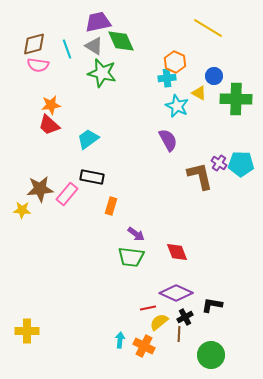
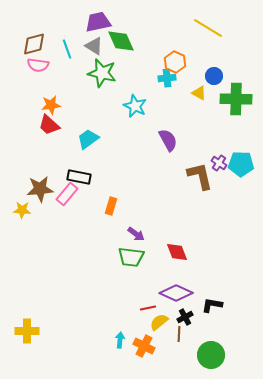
cyan star: moved 42 px left
black rectangle: moved 13 px left
